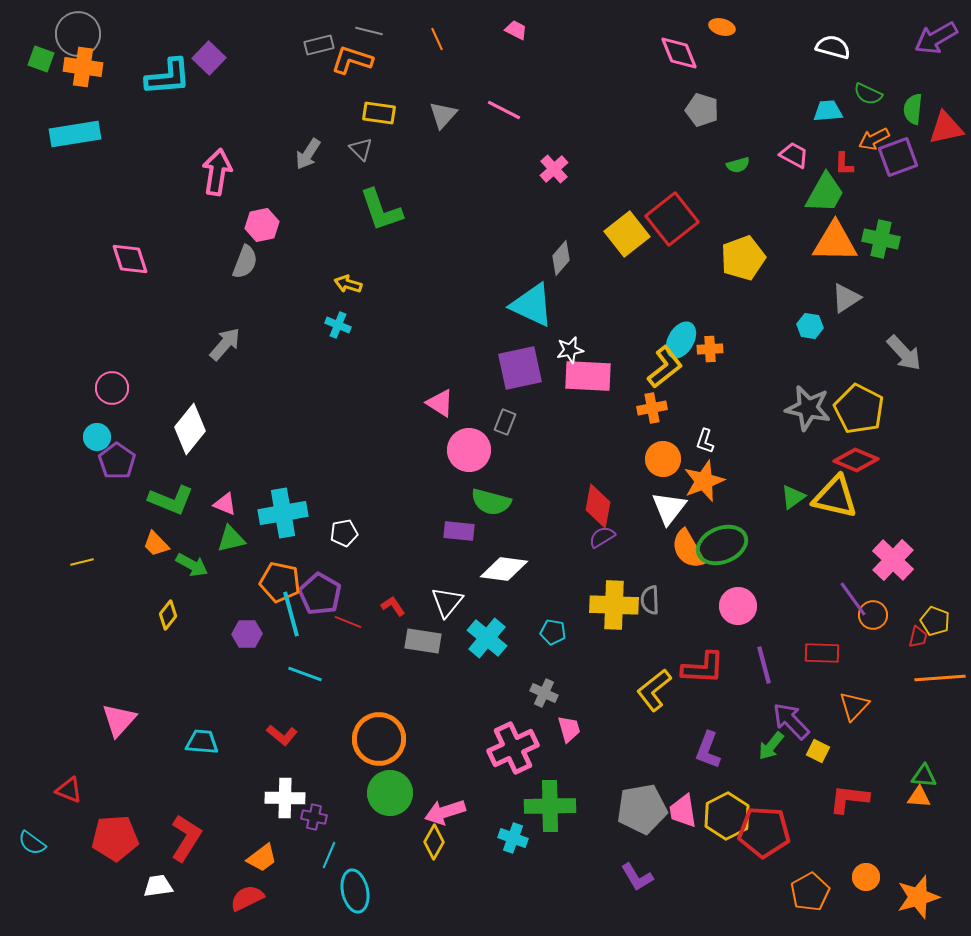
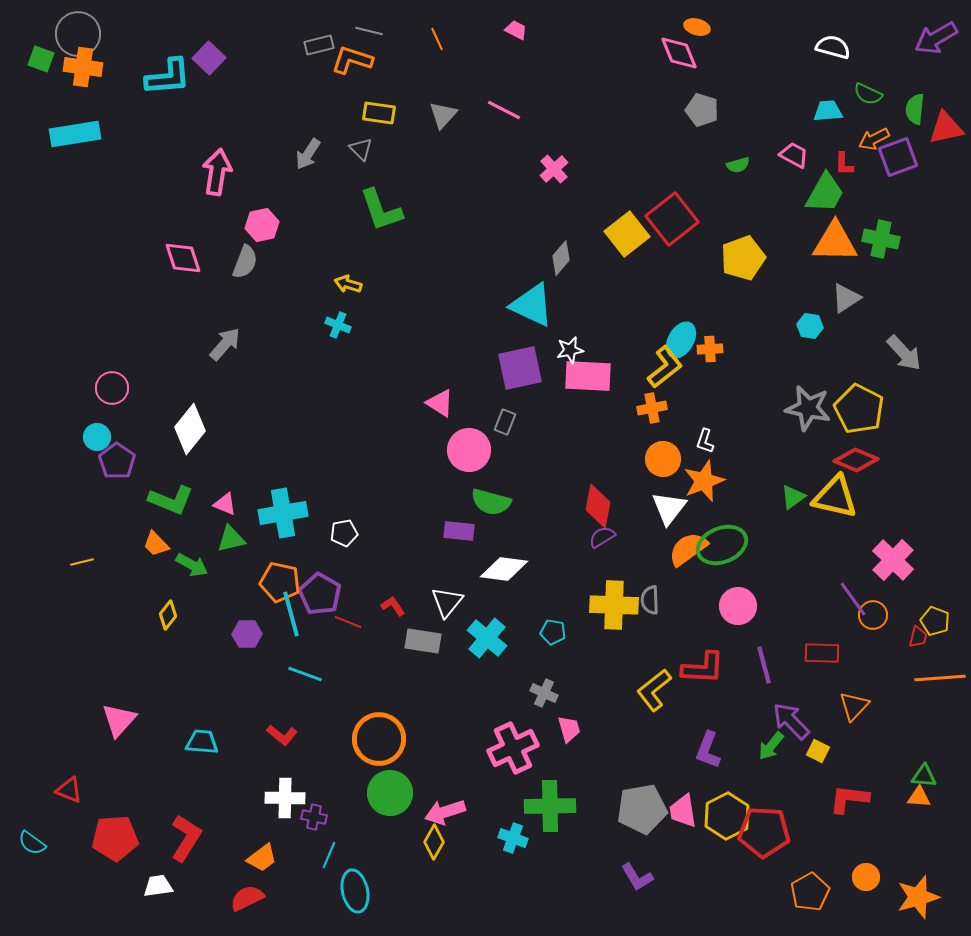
orange ellipse at (722, 27): moved 25 px left
green semicircle at (913, 109): moved 2 px right
pink diamond at (130, 259): moved 53 px right, 1 px up
orange semicircle at (688, 549): rotated 84 degrees clockwise
